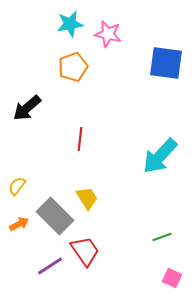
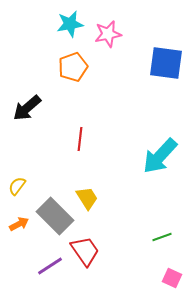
pink star: rotated 24 degrees counterclockwise
